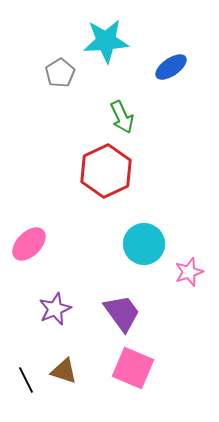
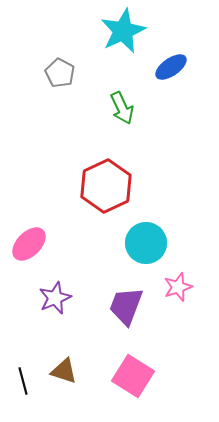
cyan star: moved 17 px right, 10 px up; rotated 21 degrees counterclockwise
gray pentagon: rotated 12 degrees counterclockwise
green arrow: moved 9 px up
red hexagon: moved 15 px down
cyan circle: moved 2 px right, 1 px up
pink star: moved 11 px left, 15 px down
purple star: moved 11 px up
purple trapezoid: moved 4 px right, 7 px up; rotated 123 degrees counterclockwise
pink square: moved 8 px down; rotated 9 degrees clockwise
black line: moved 3 px left, 1 px down; rotated 12 degrees clockwise
